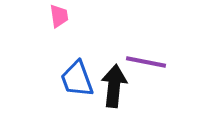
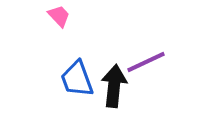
pink trapezoid: rotated 35 degrees counterclockwise
purple line: rotated 36 degrees counterclockwise
